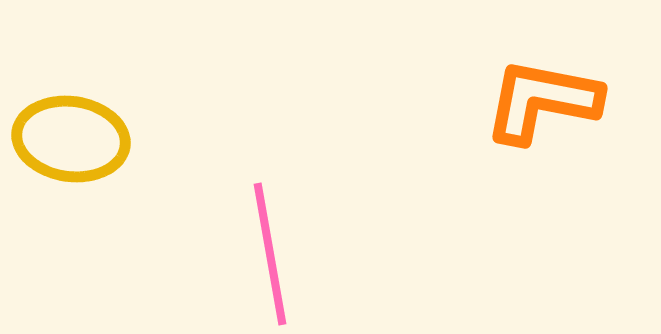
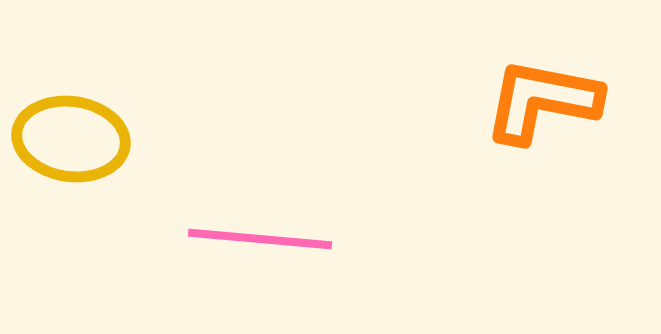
pink line: moved 10 px left, 15 px up; rotated 75 degrees counterclockwise
